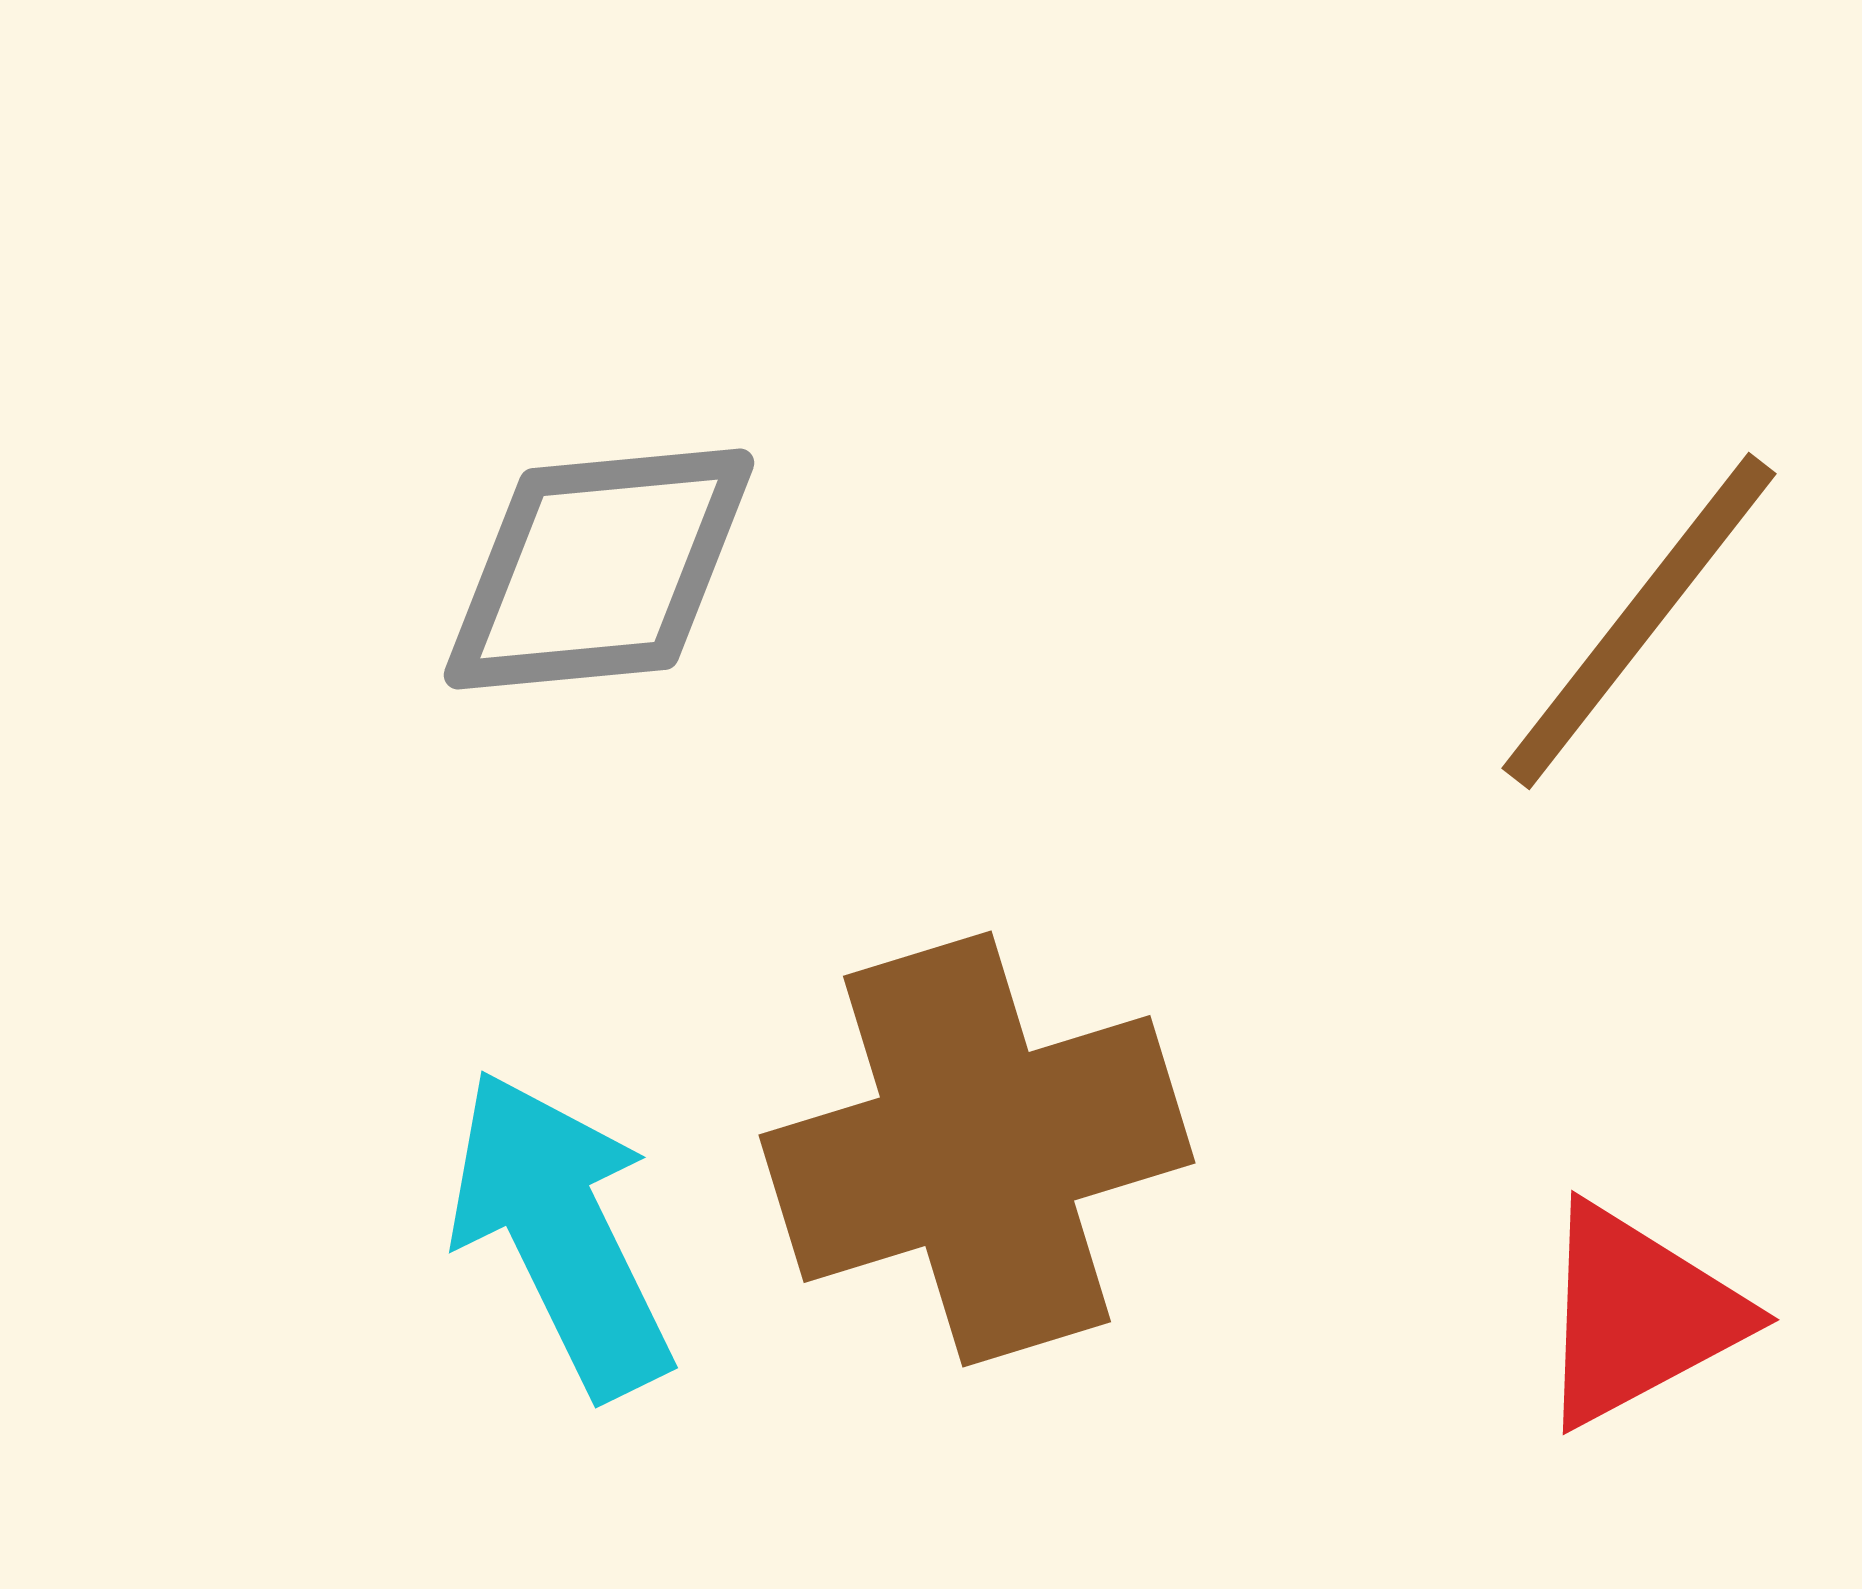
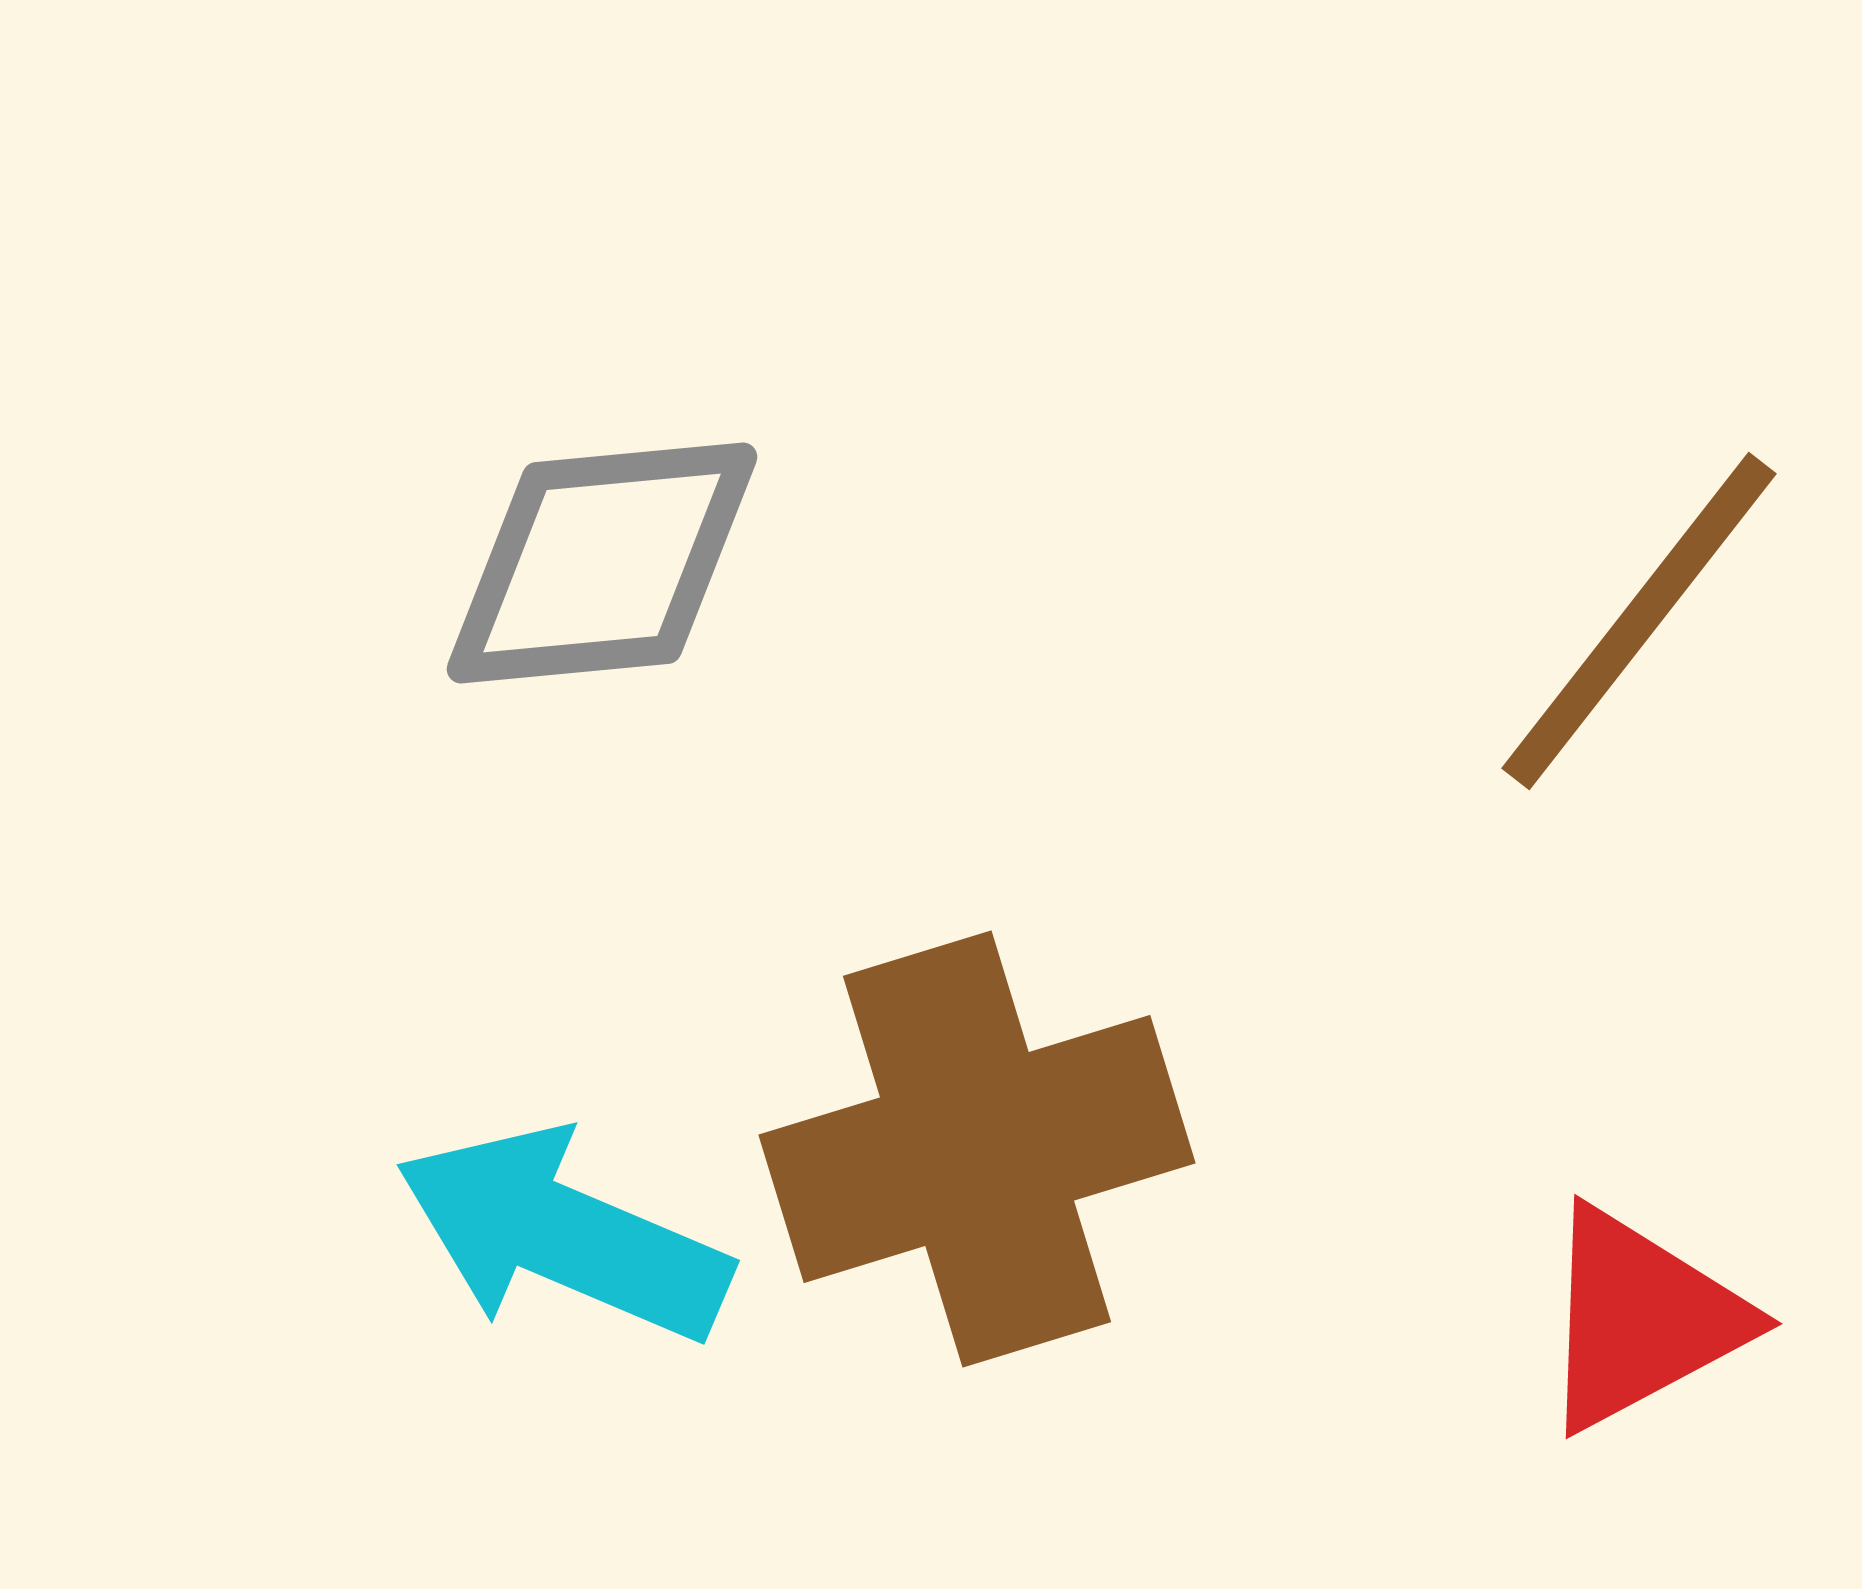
gray diamond: moved 3 px right, 6 px up
cyan arrow: moved 2 px right, 2 px down; rotated 41 degrees counterclockwise
red triangle: moved 3 px right, 4 px down
